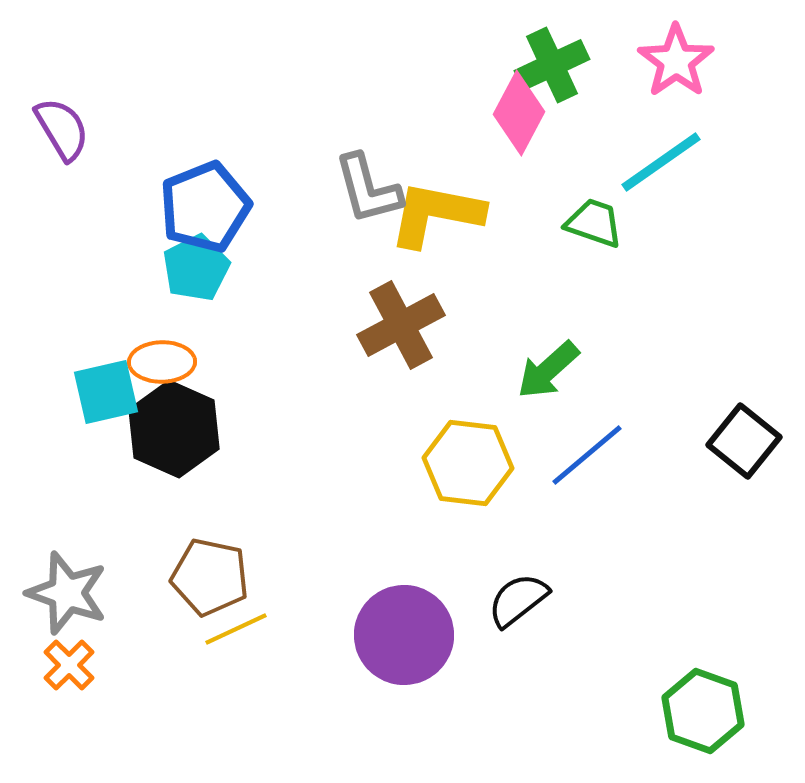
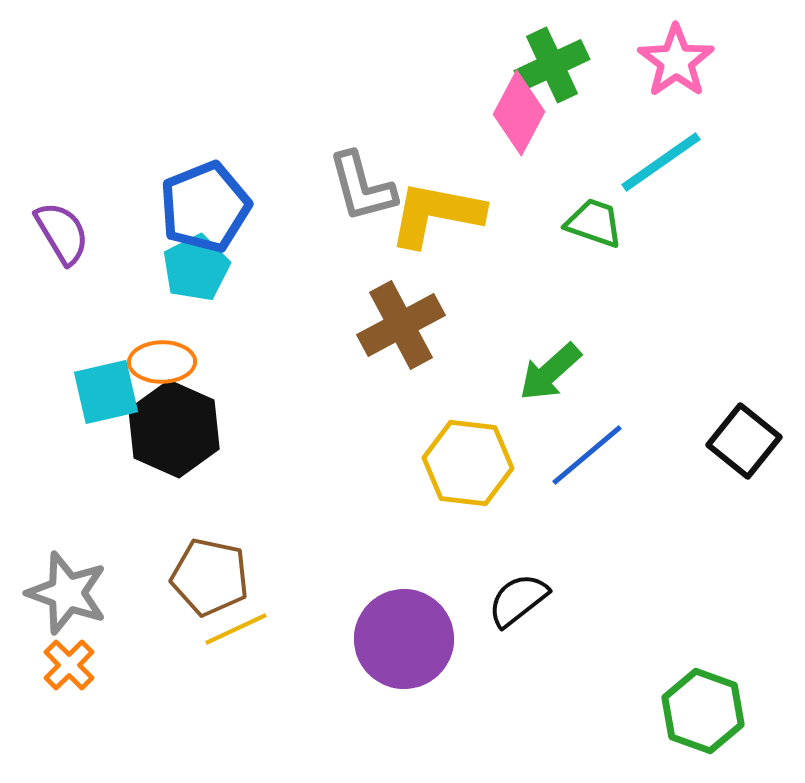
purple semicircle: moved 104 px down
gray L-shape: moved 6 px left, 2 px up
green arrow: moved 2 px right, 2 px down
purple circle: moved 4 px down
